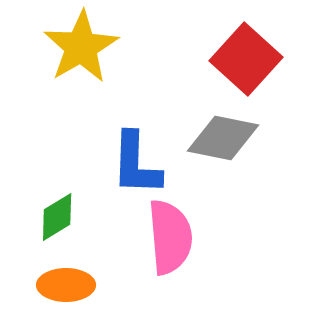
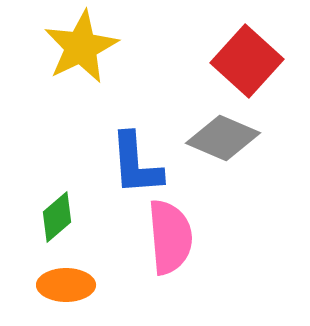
yellow star: rotated 4 degrees clockwise
red square: moved 1 px right, 2 px down
gray diamond: rotated 12 degrees clockwise
blue L-shape: rotated 6 degrees counterclockwise
green diamond: rotated 9 degrees counterclockwise
